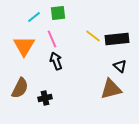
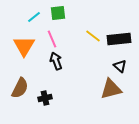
black rectangle: moved 2 px right
